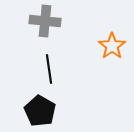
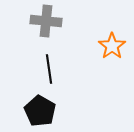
gray cross: moved 1 px right
